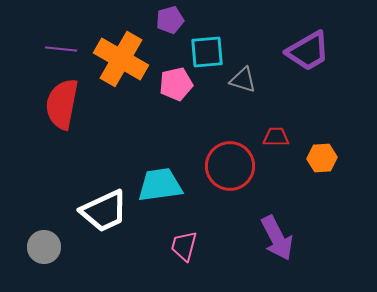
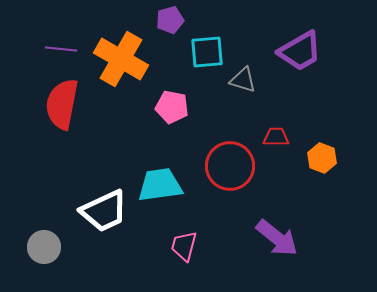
purple trapezoid: moved 8 px left
pink pentagon: moved 4 px left, 23 px down; rotated 24 degrees clockwise
orange hexagon: rotated 24 degrees clockwise
purple arrow: rotated 24 degrees counterclockwise
